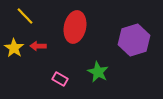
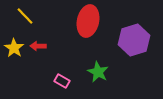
red ellipse: moved 13 px right, 6 px up
pink rectangle: moved 2 px right, 2 px down
